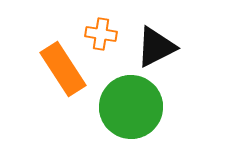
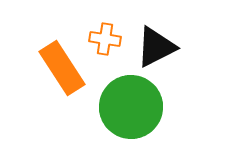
orange cross: moved 4 px right, 5 px down
orange rectangle: moved 1 px left, 1 px up
